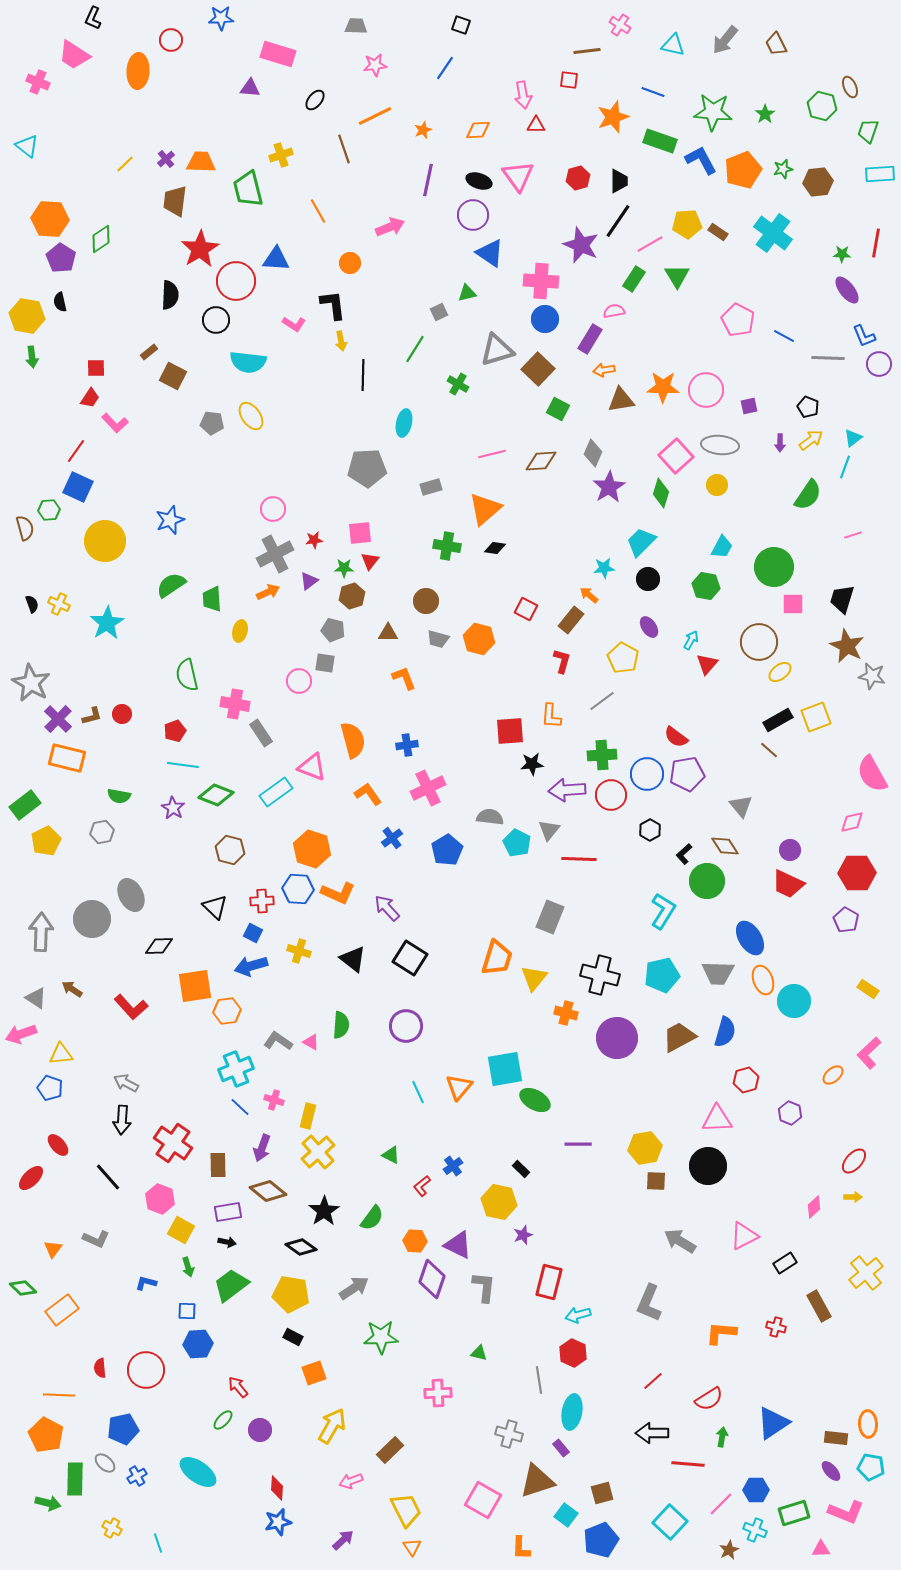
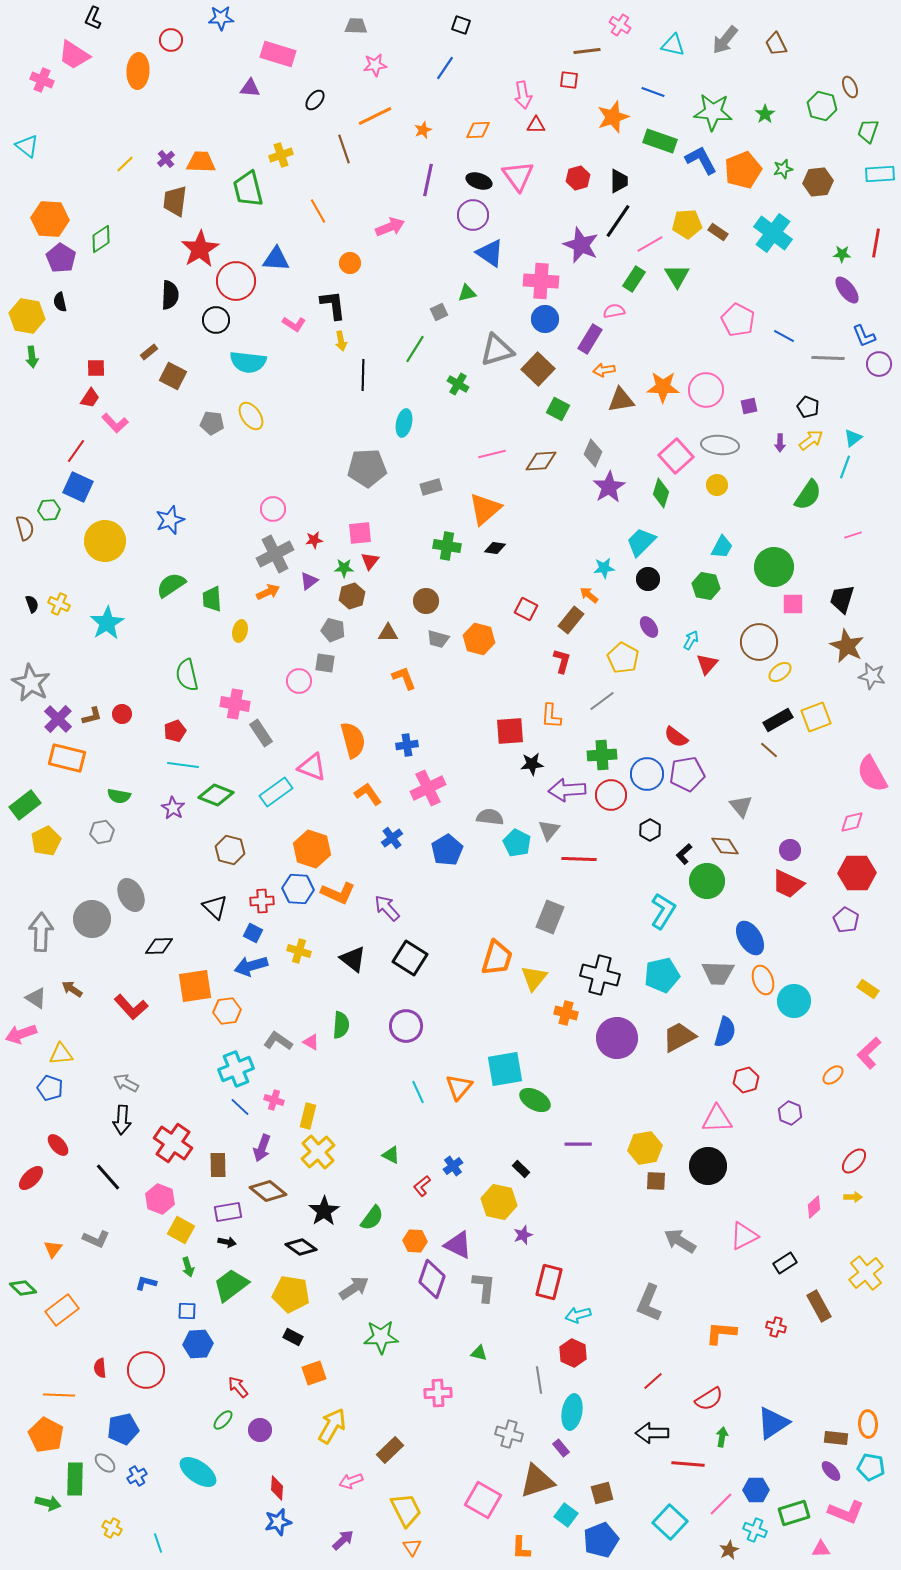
pink cross at (38, 82): moved 4 px right, 2 px up
